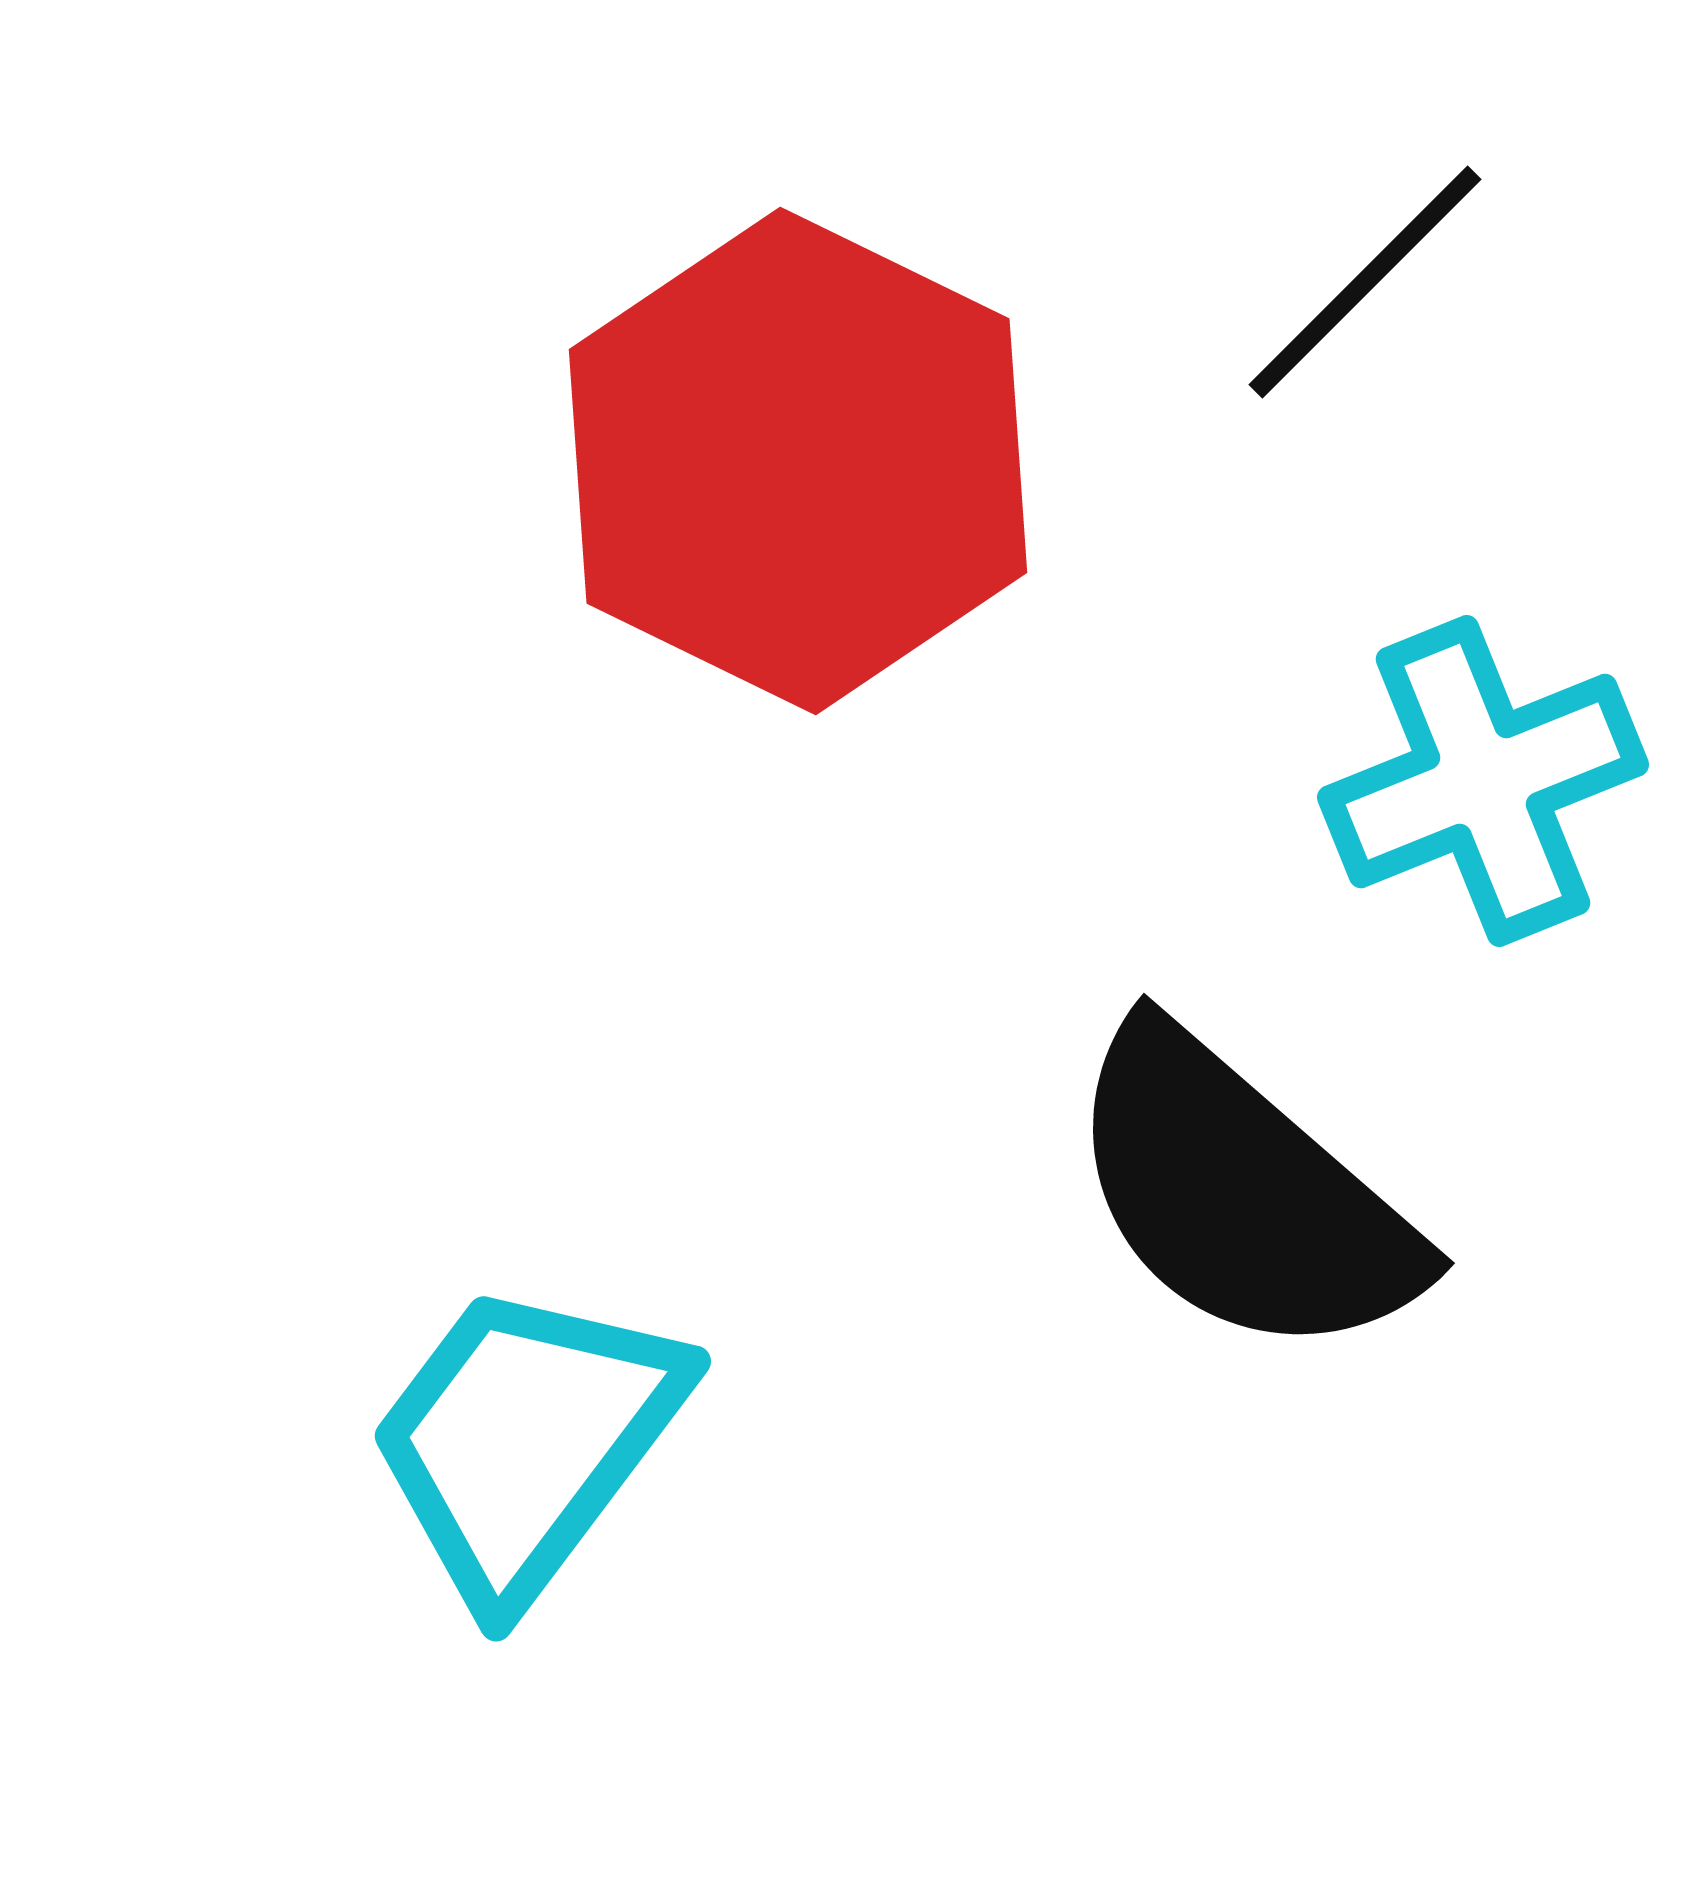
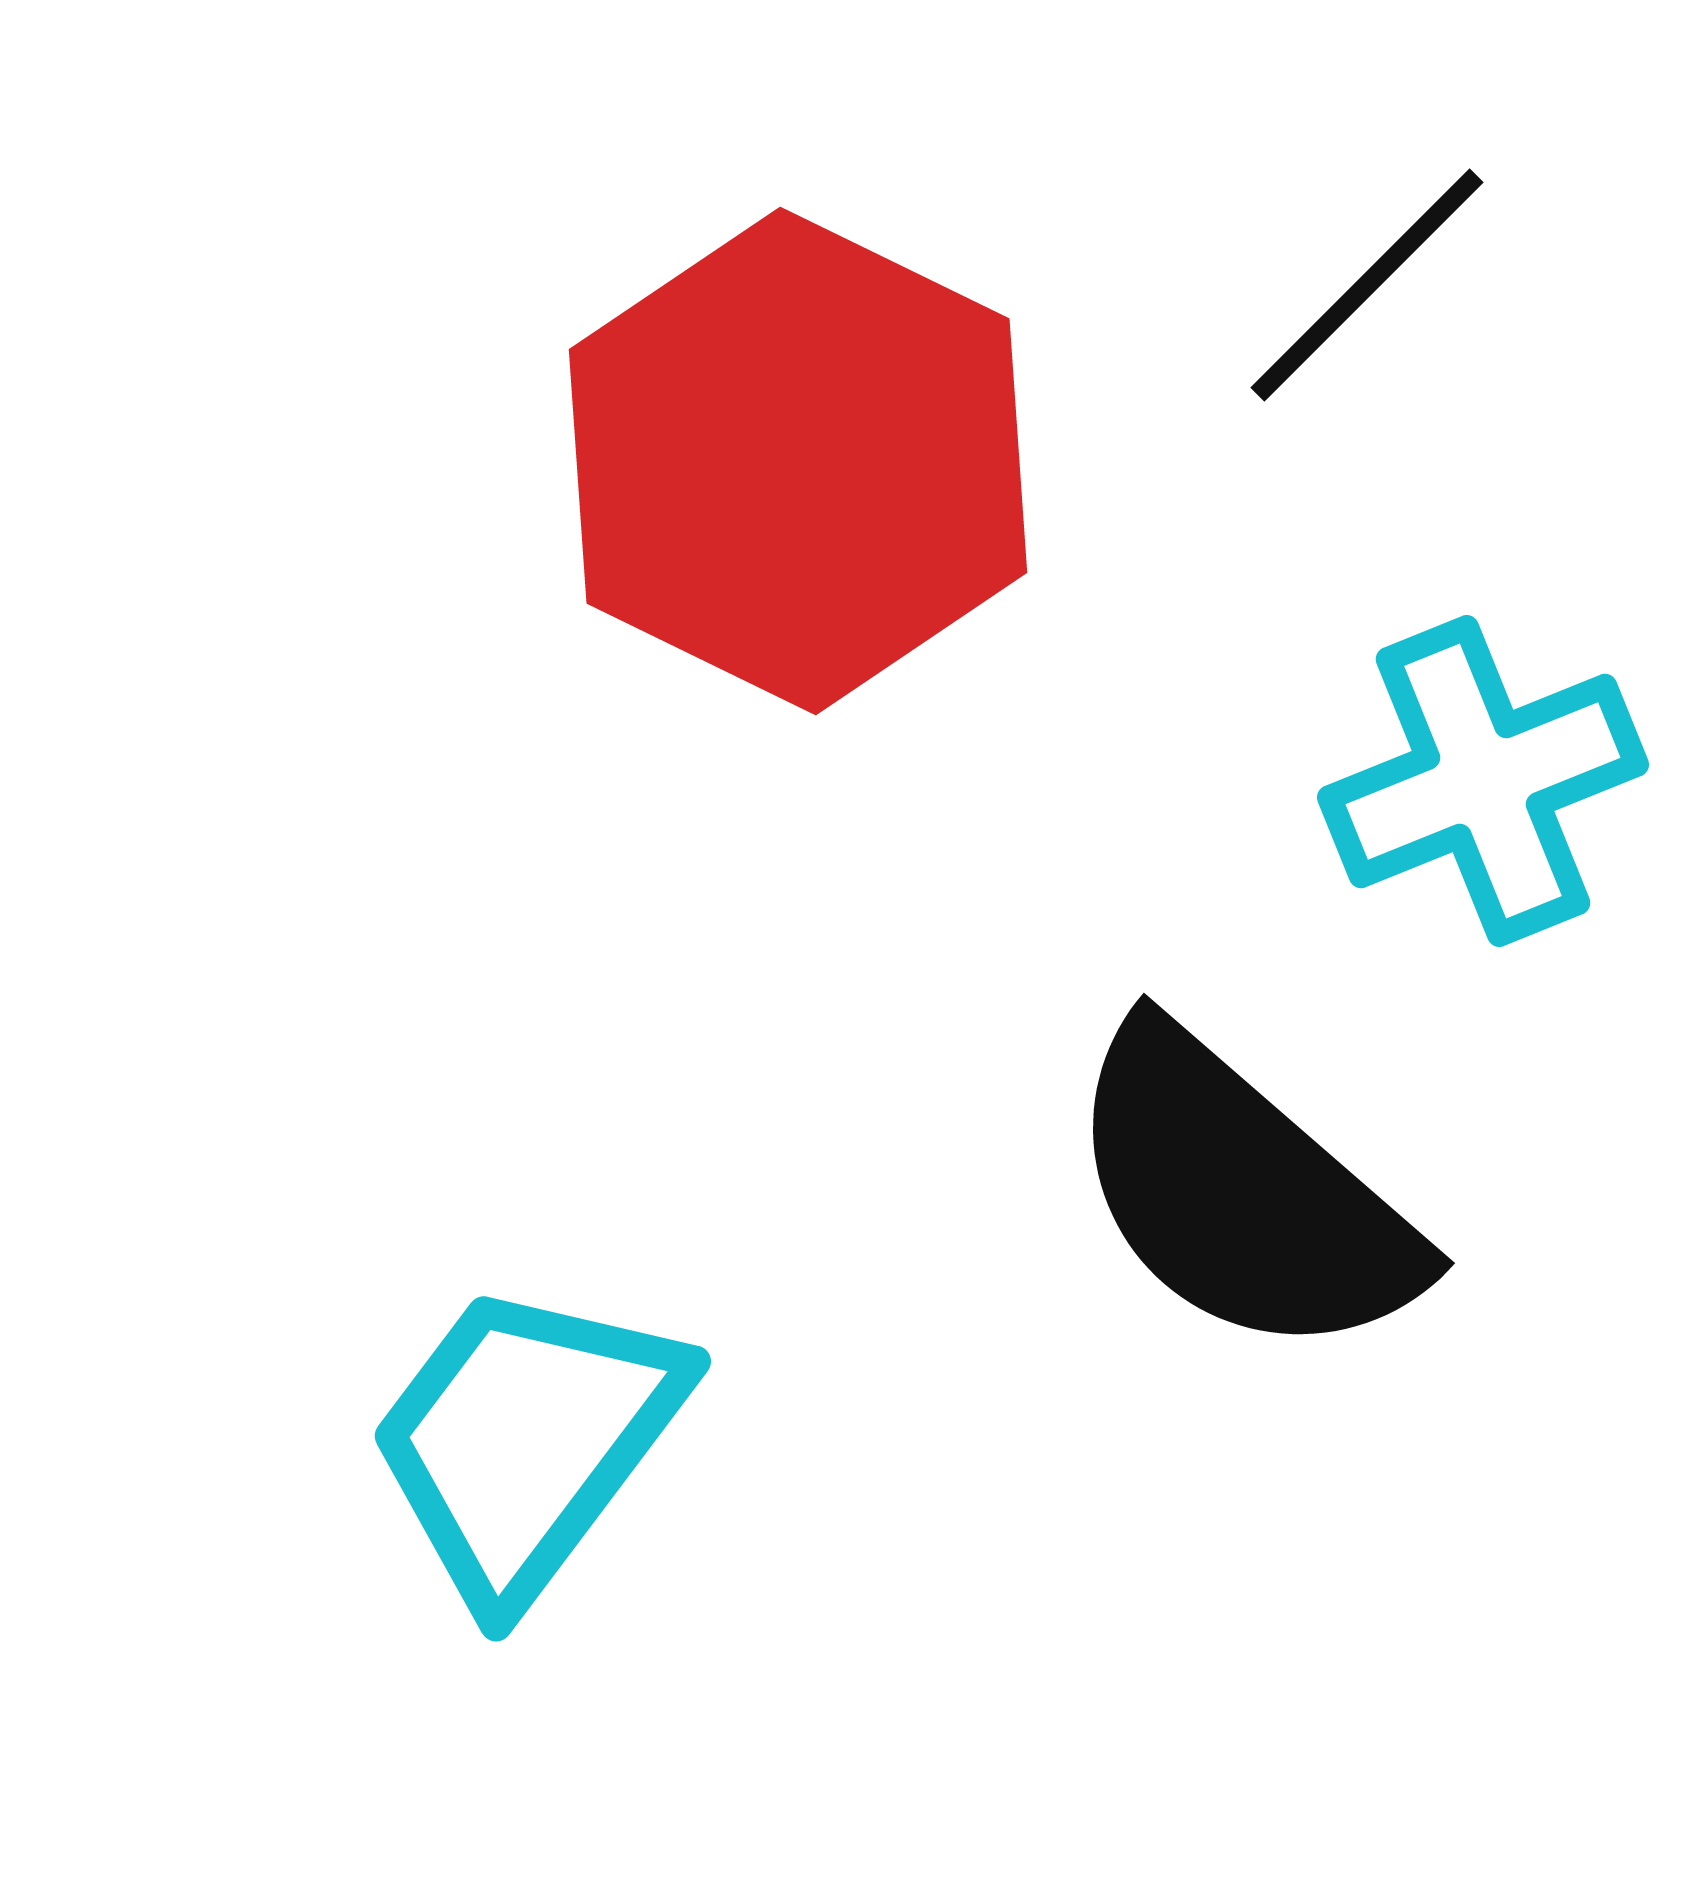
black line: moved 2 px right, 3 px down
